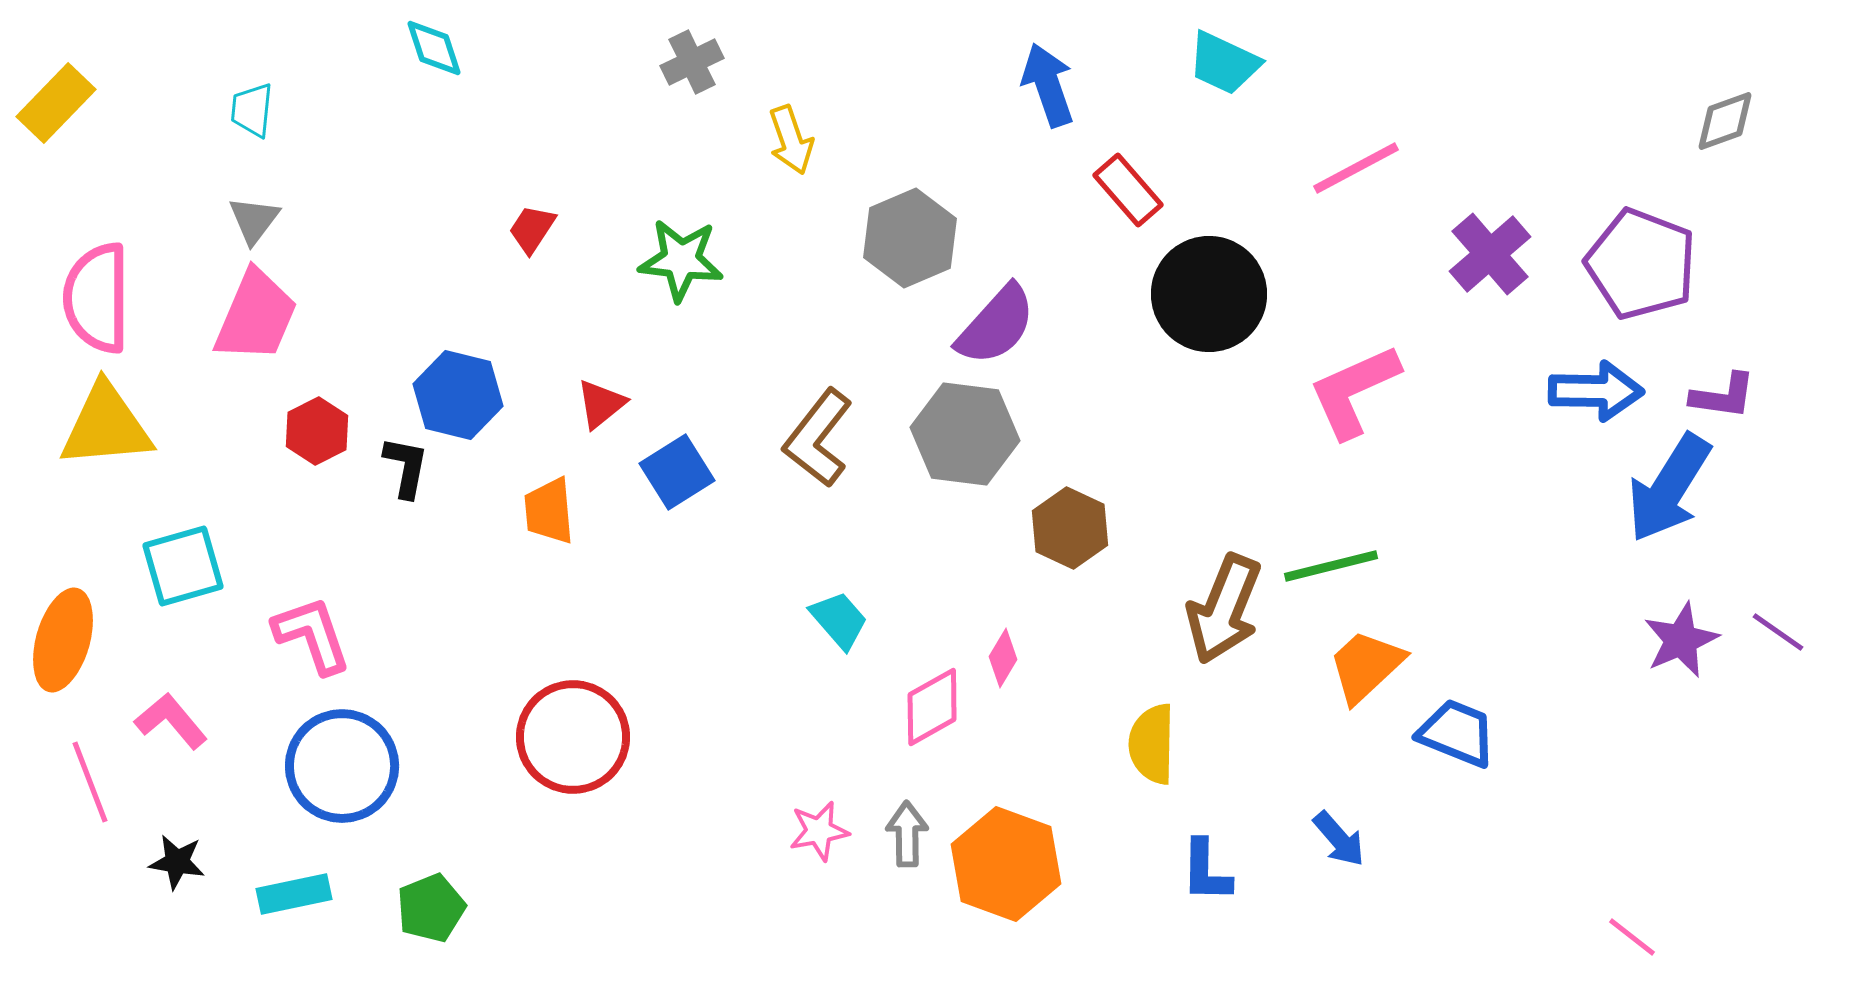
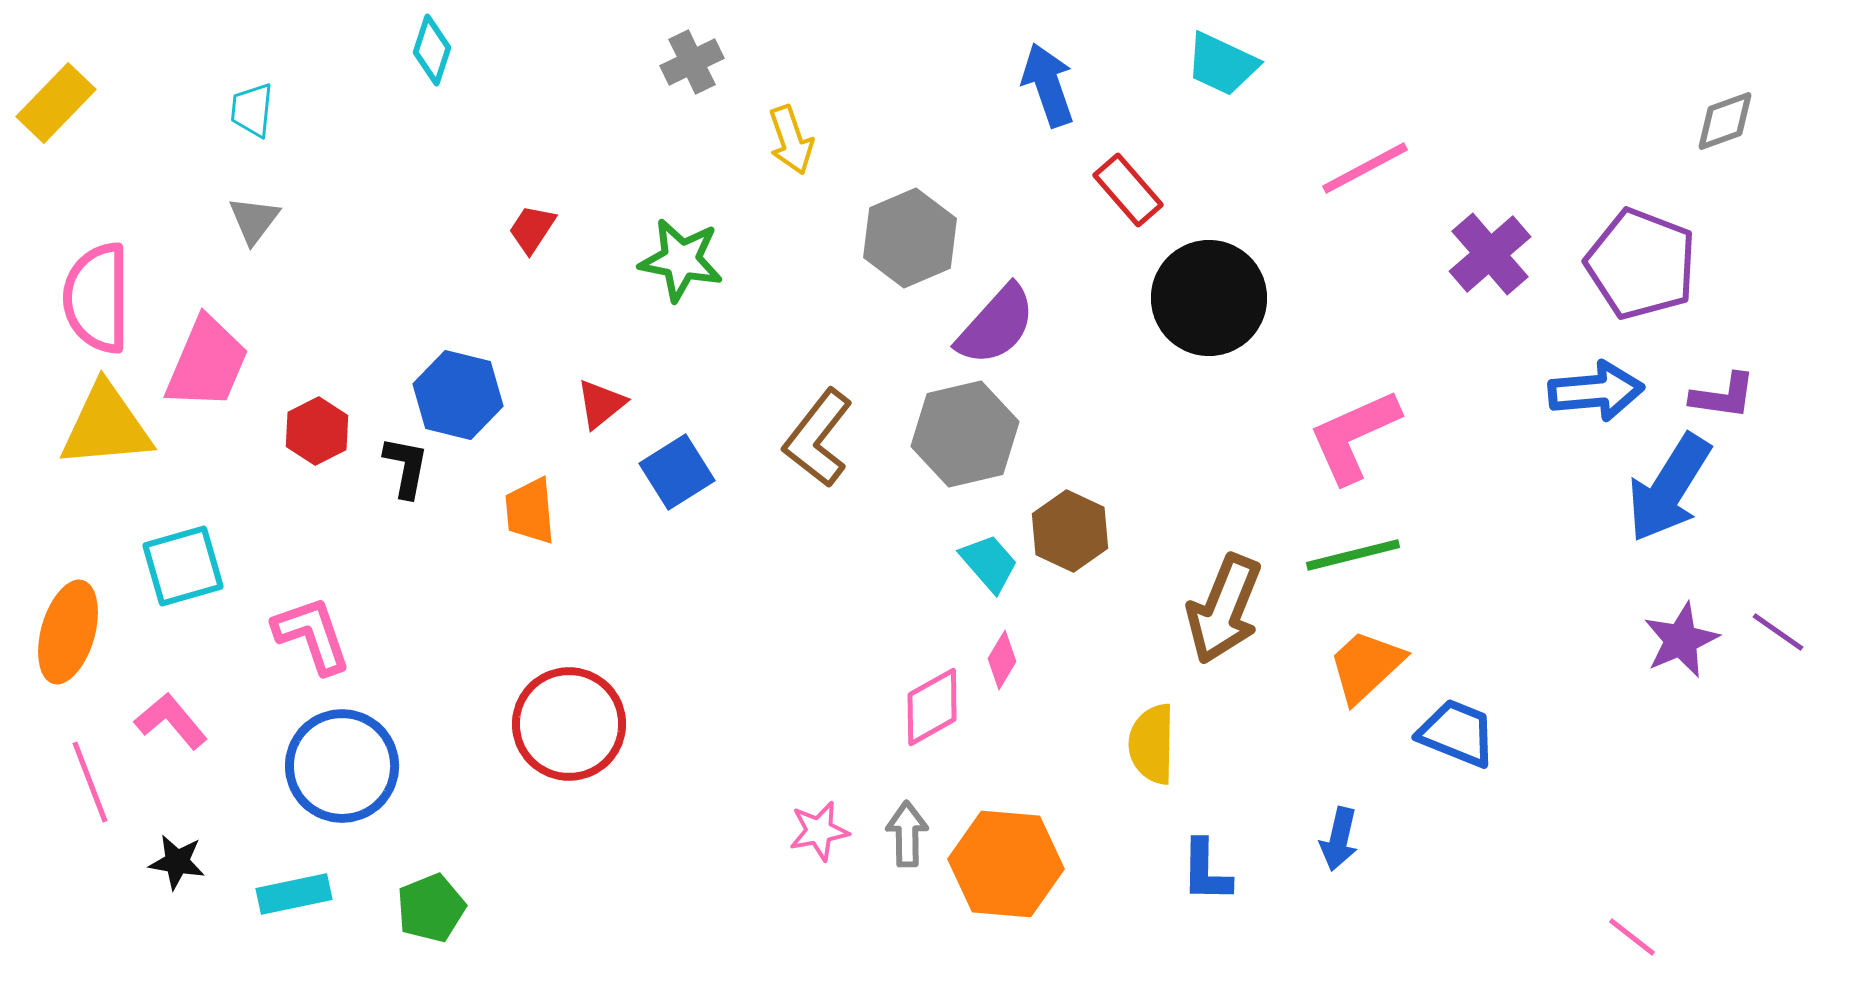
cyan diamond at (434, 48): moved 2 px left, 2 px down; rotated 36 degrees clockwise
cyan trapezoid at (1224, 63): moved 2 px left, 1 px down
pink line at (1356, 168): moved 9 px right
green star at (681, 260): rotated 4 degrees clockwise
black circle at (1209, 294): moved 4 px down
pink trapezoid at (256, 316): moved 49 px left, 47 px down
pink L-shape at (1354, 391): moved 45 px down
blue arrow at (1596, 391): rotated 6 degrees counterclockwise
gray hexagon at (965, 434): rotated 20 degrees counterclockwise
orange trapezoid at (549, 511): moved 19 px left
brown hexagon at (1070, 528): moved 3 px down
green line at (1331, 566): moved 22 px right, 11 px up
cyan trapezoid at (839, 620): moved 150 px right, 57 px up
orange ellipse at (63, 640): moved 5 px right, 8 px up
pink diamond at (1003, 658): moved 1 px left, 2 px down
red circle at (573, 737): moved 4 px left, 13 px up
blue arrow at (1339, 839): rotated 54 degrees clockwise
orange hexagon at (1006, 864): rotated 15 degrees counterclockwise
